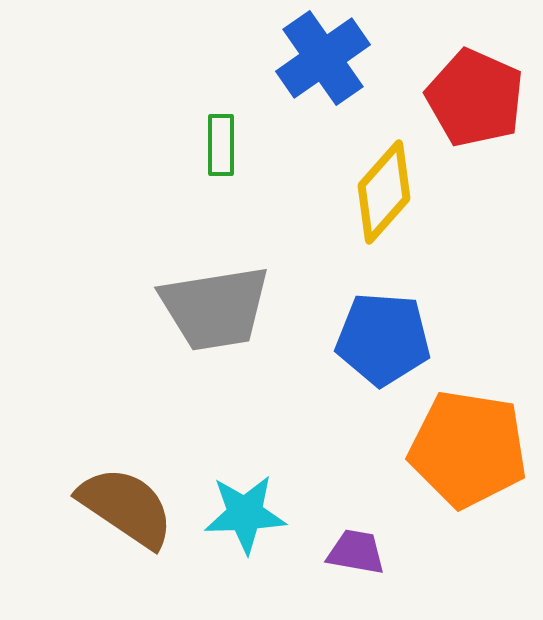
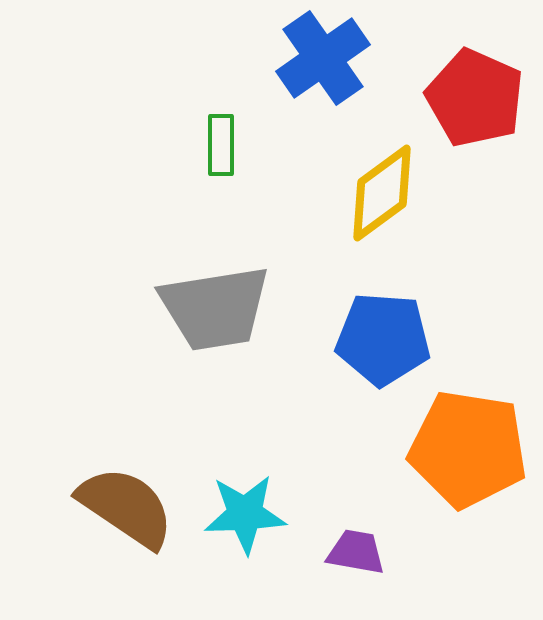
yellow diamond: moved 2 px left, 1 px down; rotated 12 degrees clockwise
